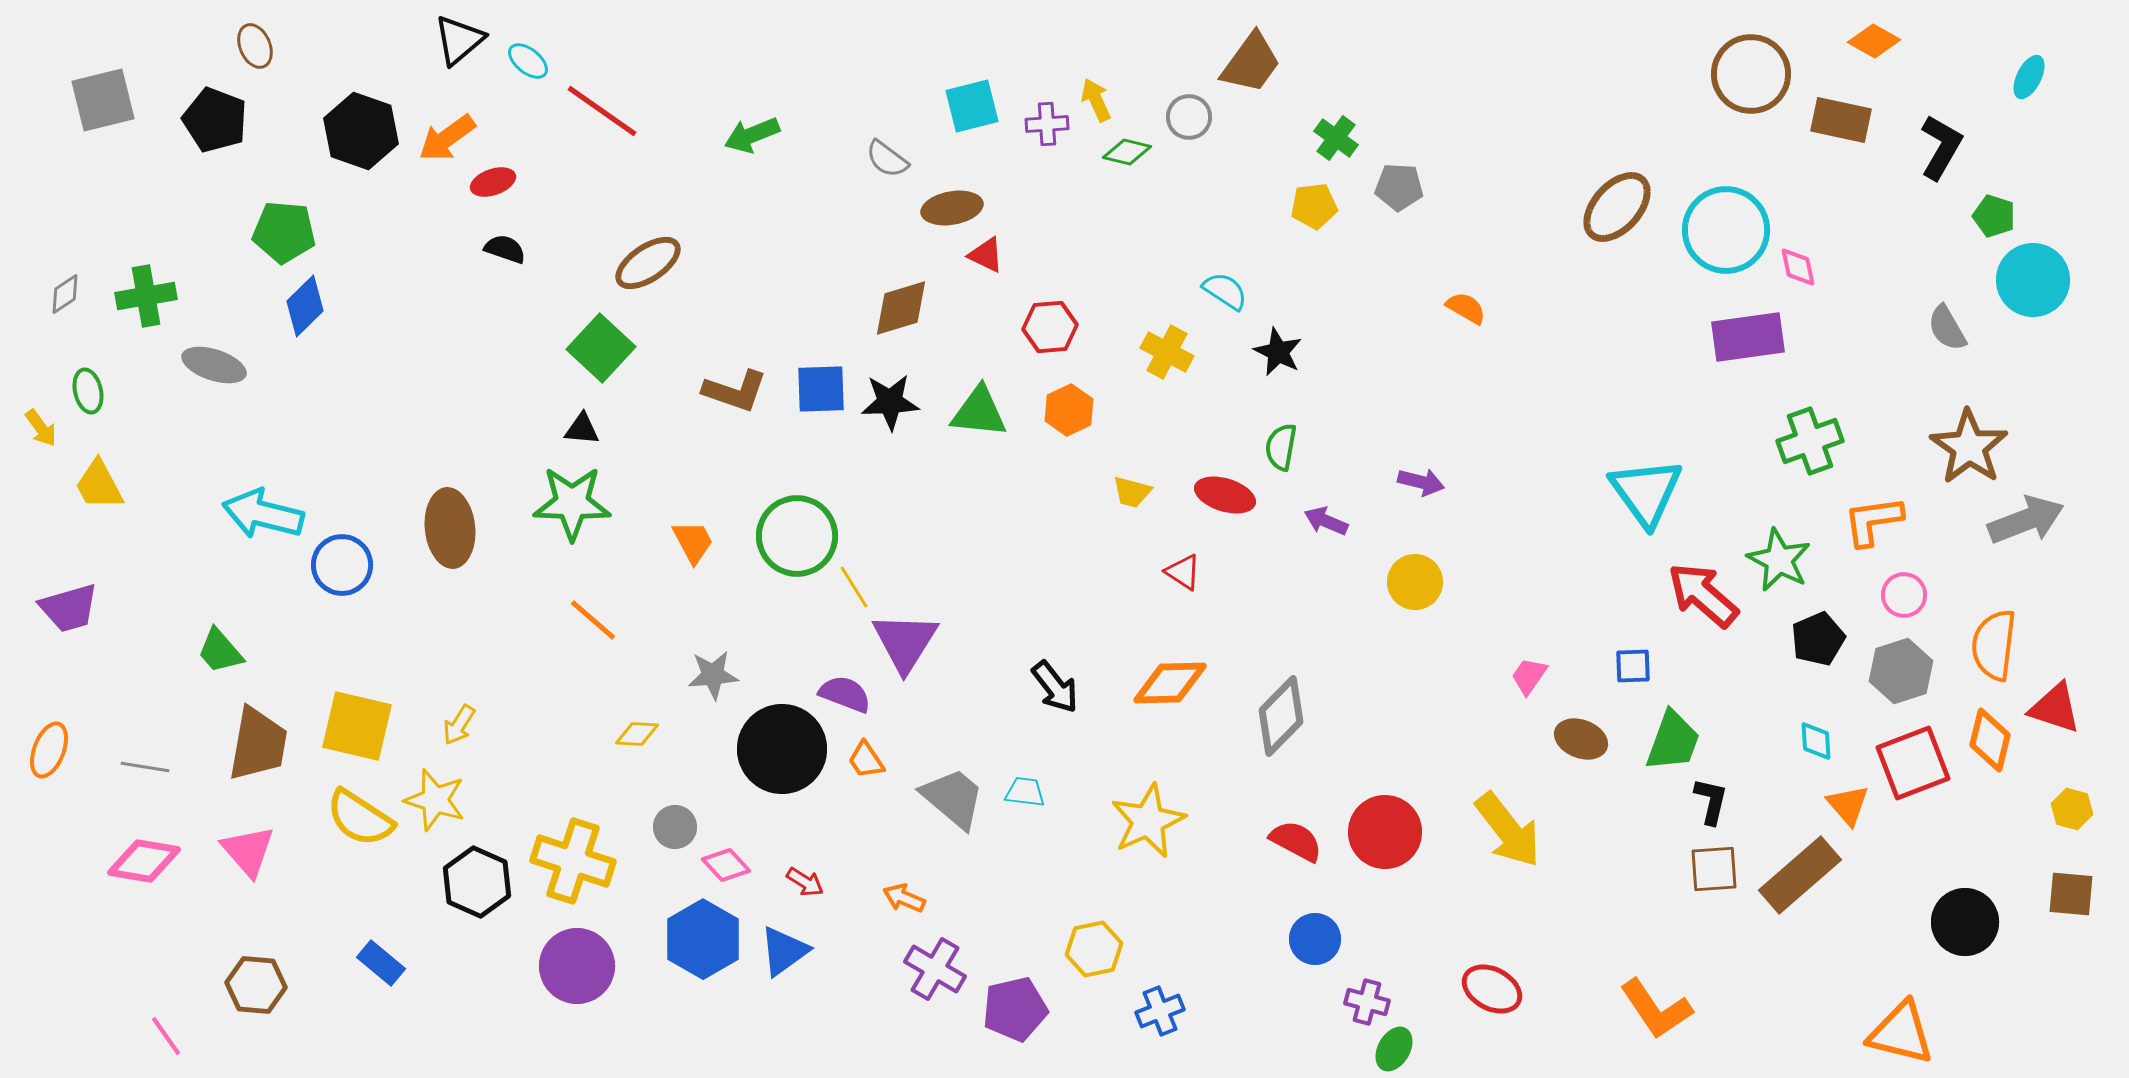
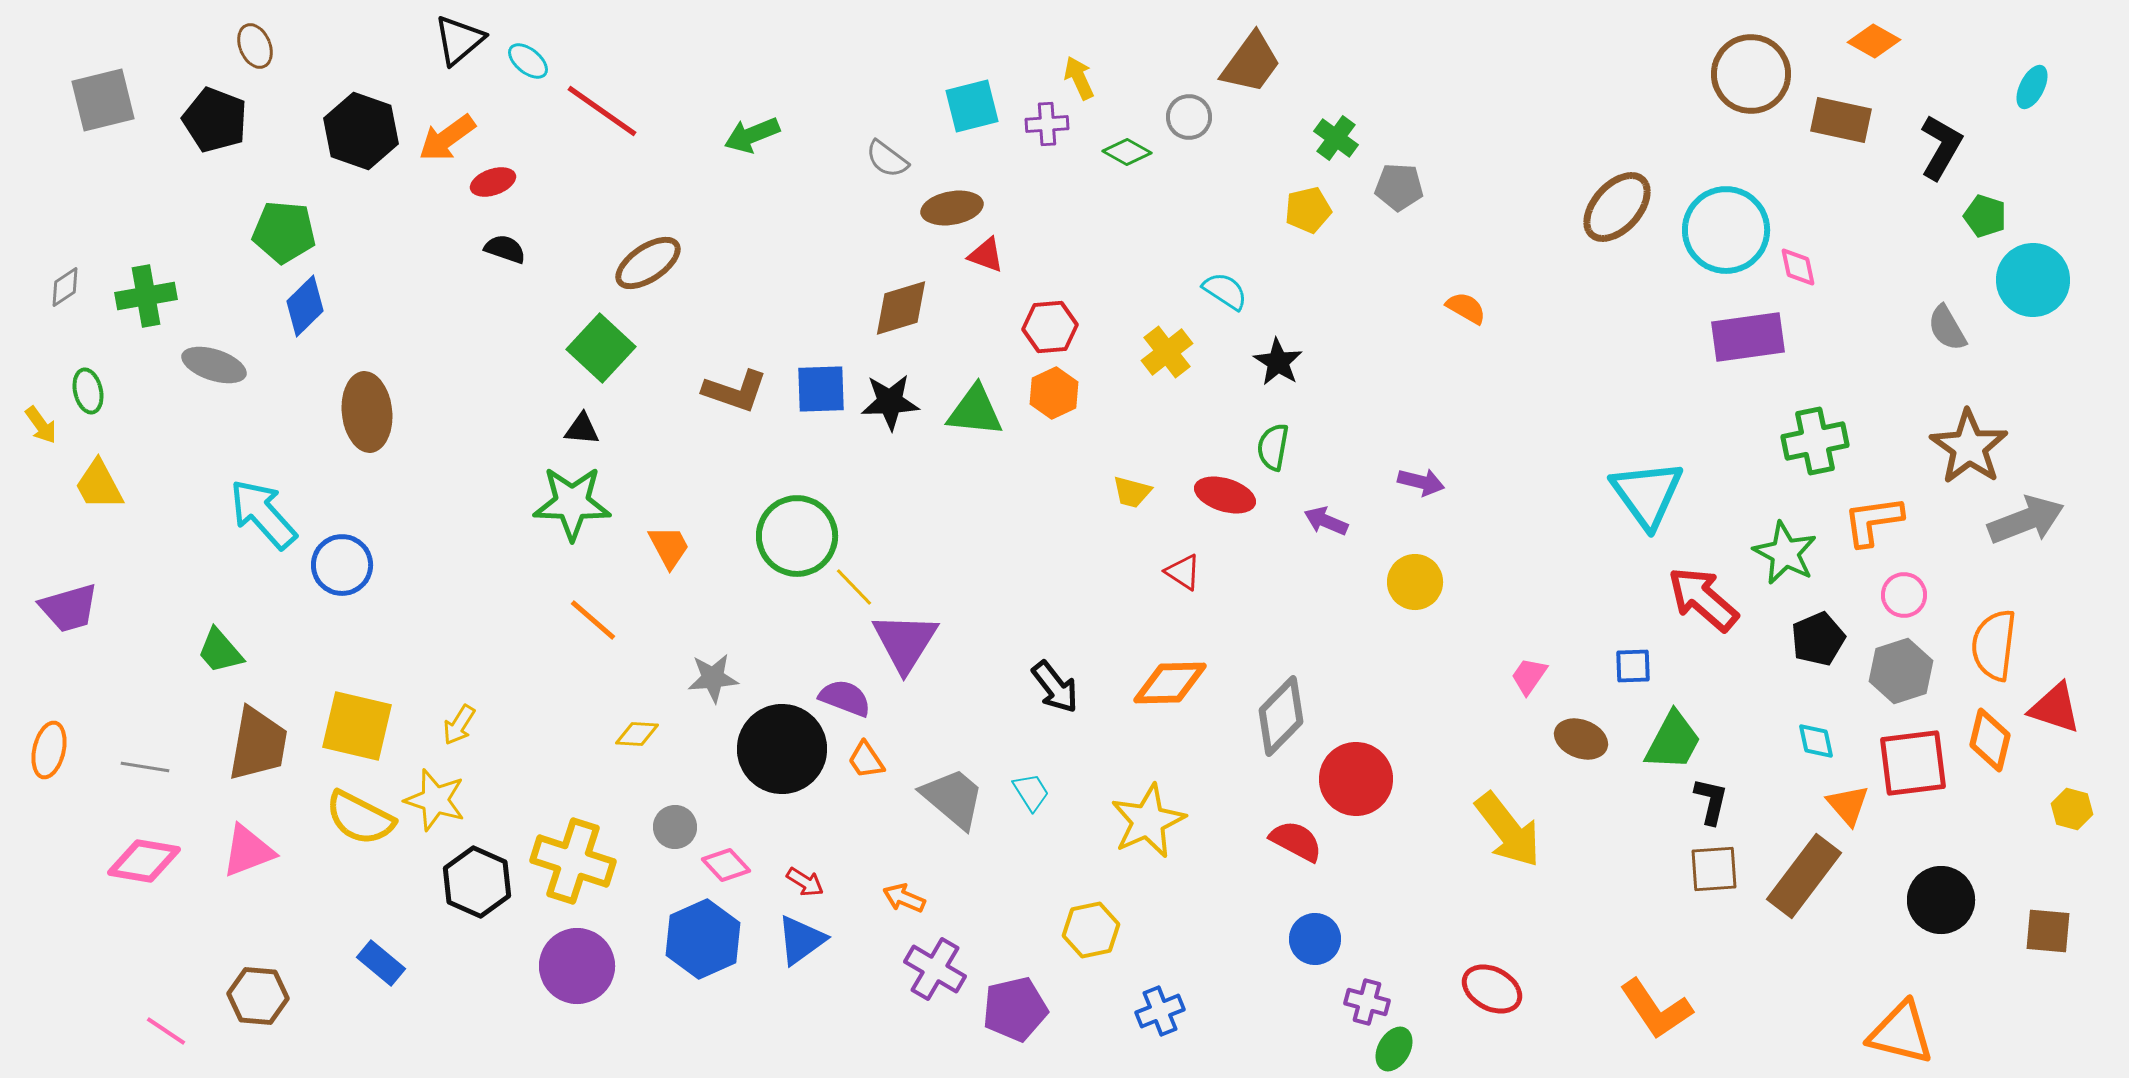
cyan ellipse at (2029, 77): moved 3 px right, 10 px down
yellow arrow at (1096, 100): moved 17 px left, 22 px up
green diamond at (1127, 152): rotated 15 degrees clockwise
yellow pentagon at (1314, 206): moved 6 px left, 4 px down; rotated 6 degrees counterclockwise
green pentagon at (1994, 216): moved 9 px left
red triangle at (986, 255): rotated 6 degrees counterclockwise
gray diamond at (65, 294): moved 7 px up
yellow cross at (1167, 352): rotated 24 degrees clockwise
black star at (1278, 352): moved 10 px down; rotated 6 degrees clockwise
orange hexagon at (1069, 410): moved 15 px left, 17 px up
green triangle at (979, 412): moved 4 px left, 1 px up
yellow arrow at (41, 428): moved 3 px up
green cross at (1810, 441): moved 5 px right; rotated 8 degrees clockwise
green semicircle at (1281, 447): moved 8 px left
cyan triangle at (1646, 492): moved 1 px right, 2 px down
cyan arrow at (263, 514): rotated 34 degrees clockwise
brown ellipse at (450, 528): moved 83 px left, 116 px up
orange trapezoid at (693, 542): moved 24 px left, 5 px down
green star at (1779, 560): moved 6 px right, 7 px up
yellow line at (854, 587): rotated 12 degrees counterclockwise
red arrow at (1703, 595): moved 4 px down
gray star at (713, 675): moved 3 px down
purple semicircle at (845, 694): moved 4 px down
green trapezoid at (1673, 741): rotated 8 degrees clockwise
cyan diamond at (1816, 741): rotated 9 degrees counterclockwise
orange ellipse at (49, 750): rotated 8 degrees counterclockwise
red square at (1913, 763): rotated 14 degrees clockwise
cyan trapezoid at (1025, 792): moved 6 px right; rotated 51 degrees clockwise
yellow semicircle at (360, 818): rotated 6 degrees counterclockwise
red circle at (1385, 832): moved 29 px left, 53 px up
pink triangle at (248, 851): rotated 50 degrees clockwise
brown rectangle at (1800, 875): moved 4 px right, 1 px down; rotated 12 degrees counterclockwise
brown square at (2071, 894): moved 23 px left, 37 px down
black circle at (1965, 922): moved 24 px left, 22 px up
blue hexagon at (703, 939): rotated 6 degrees clockwise
yellow hexagon at (1094, 949): moved 3 px left, 19 px up
blue triangle at (784, 951): moved 17 px right, 11 px up
brown hexagon at (256, 985): moved 2 px right, 11 px down
pink line at (166, 1036): moved 5 px up; rotated 21 degrees counterclockwise
